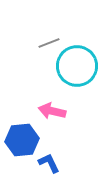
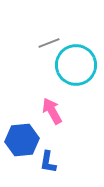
cyan circle: moved 1 px left, 1 px up
pink arrow: rotated 48 degrees clockwise
blue L-shape: moved 1 px left, 1 px up; rotated 145 degrees counterclockwise
